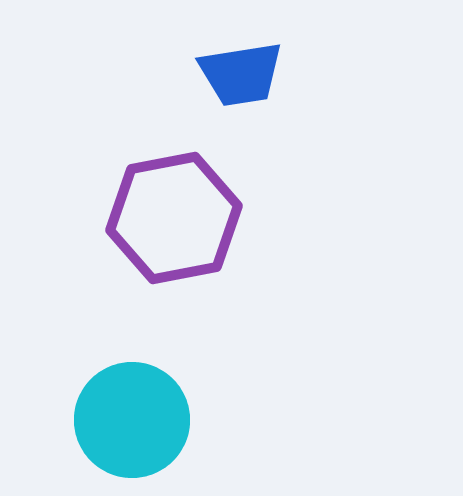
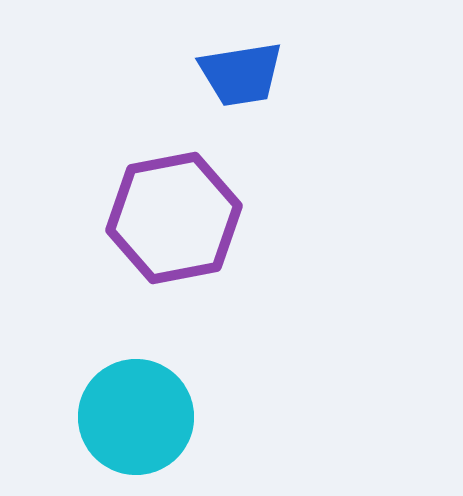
cyan circle: moved 4 px right, 3 px up
